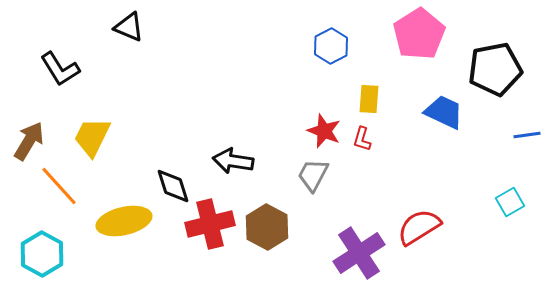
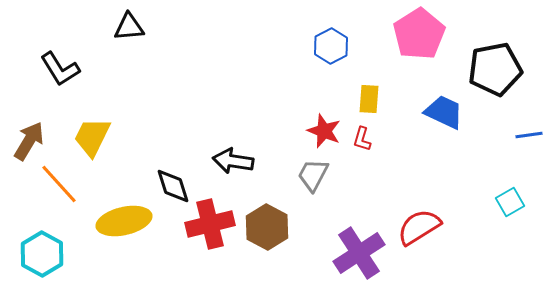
black triangle: rotated 28 degrees counterclockwise
blue line: moved 2 px right
orange line: moved 2 px up
